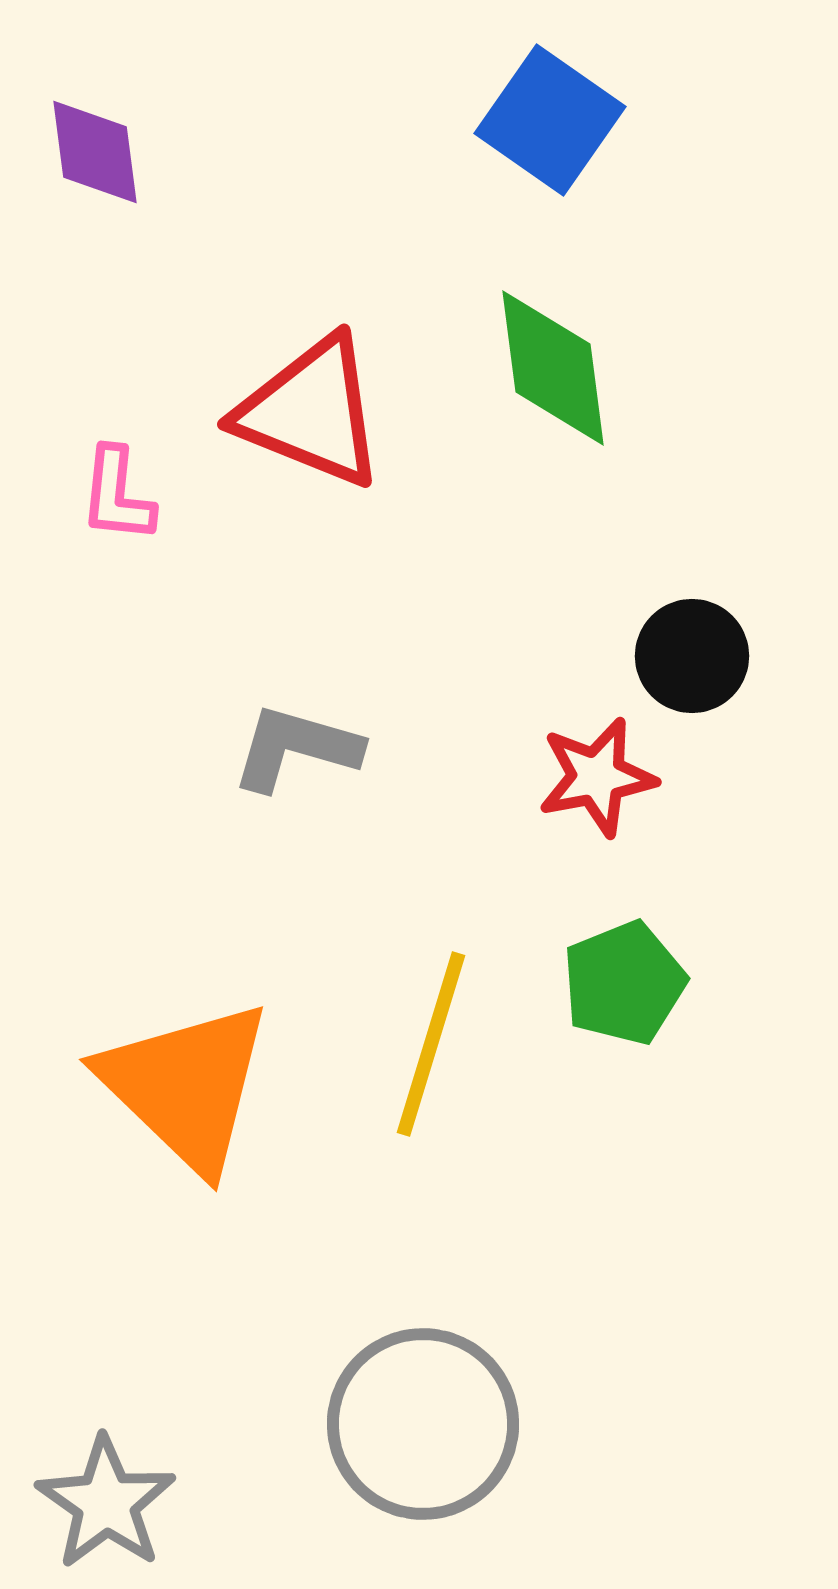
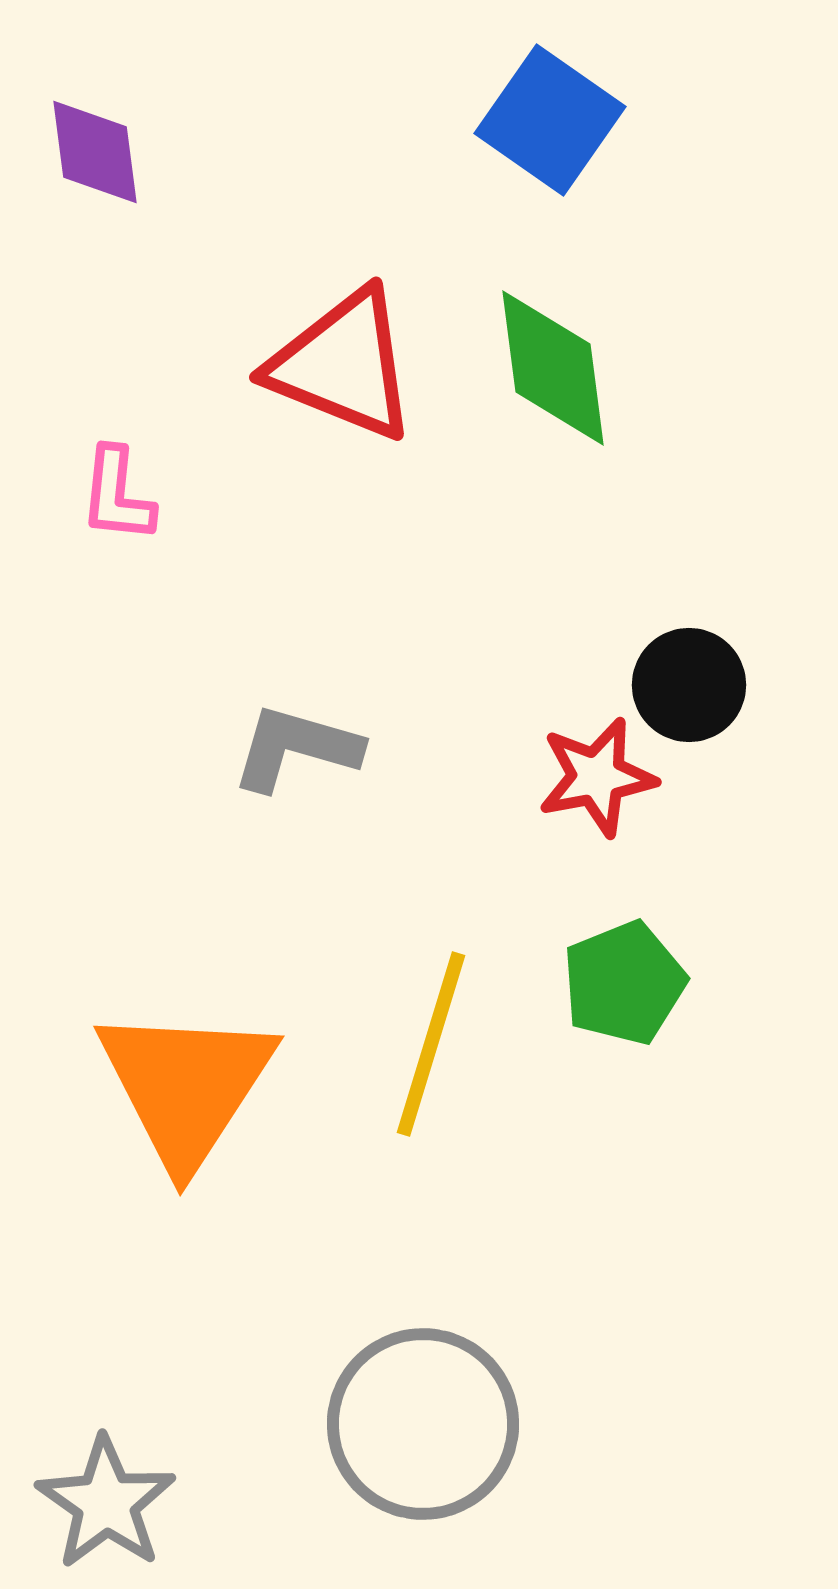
red triangle: moved 32 px right, 47 px up
black circle: moved 3 px left, 29 px down
orange triangle: rotated 19 degrees clockwise
